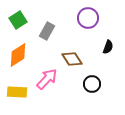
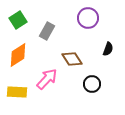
black semicircle: moved 2 px down
